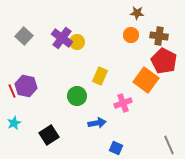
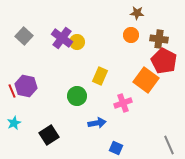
brown cross: moved 3 px down
